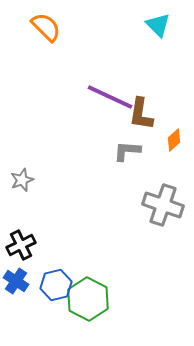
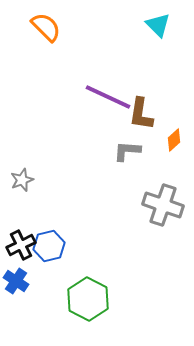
purple line: moved 2 px left
blue hexagon: moved 7 px left, 39 px up
